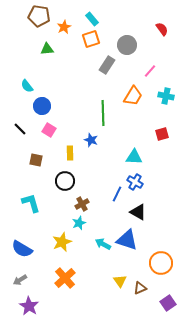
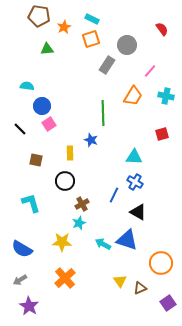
cyan rectangle: rotated 24 degrees counterclockwise
cyan semicircle: rotated 136 degrees clockwise
pink square: moved 6 px up; rotated 24 degrees clockwise
blue line: moved 3 px left, 1 px down
yellow star: rotated 24 degrees clockwise
